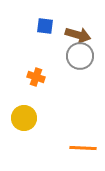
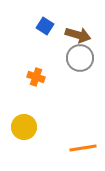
blue square: rotated 24 degrees clockwise
gray circle: moved 2 px down
yellow circle: moved 9 px down
orange line: rotated 12 degrees counterclockwise
